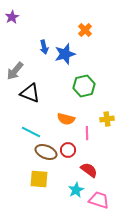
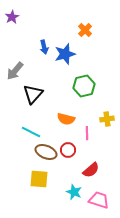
black triangle: moved 3 px right, 1 px down; rotated 50 degrees clockwise
red semicircle: moved 2 px right; rotated 102 degrees clockwise
cyan star: moved 2 px left, 2 px down; rotated 21 degrees counterclockwise
